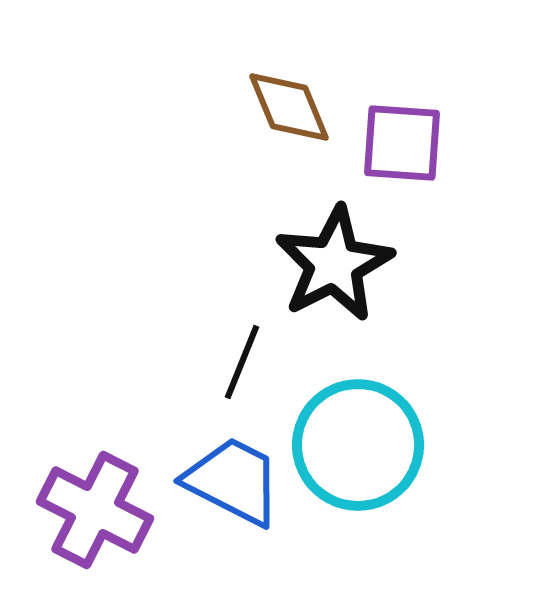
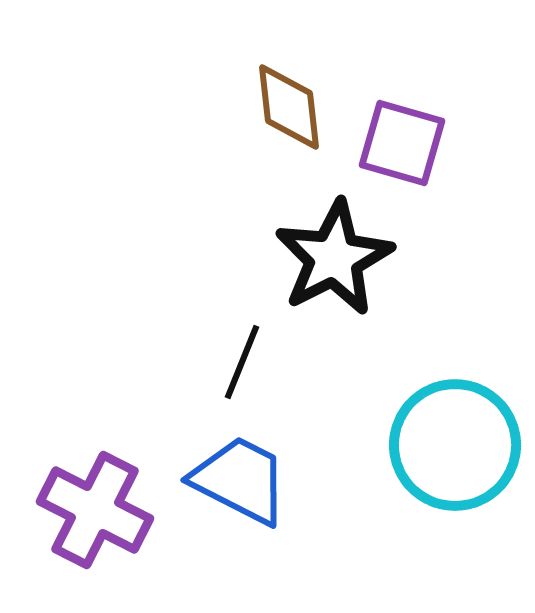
brown diamond: rotated 16 degrees clockwise
purple square: rotated 12 degrees clockwise
black star: moved 6 px up
cyan circle: moved 97 px right
blue trapezoid: moved 7 px right, 1 px up
